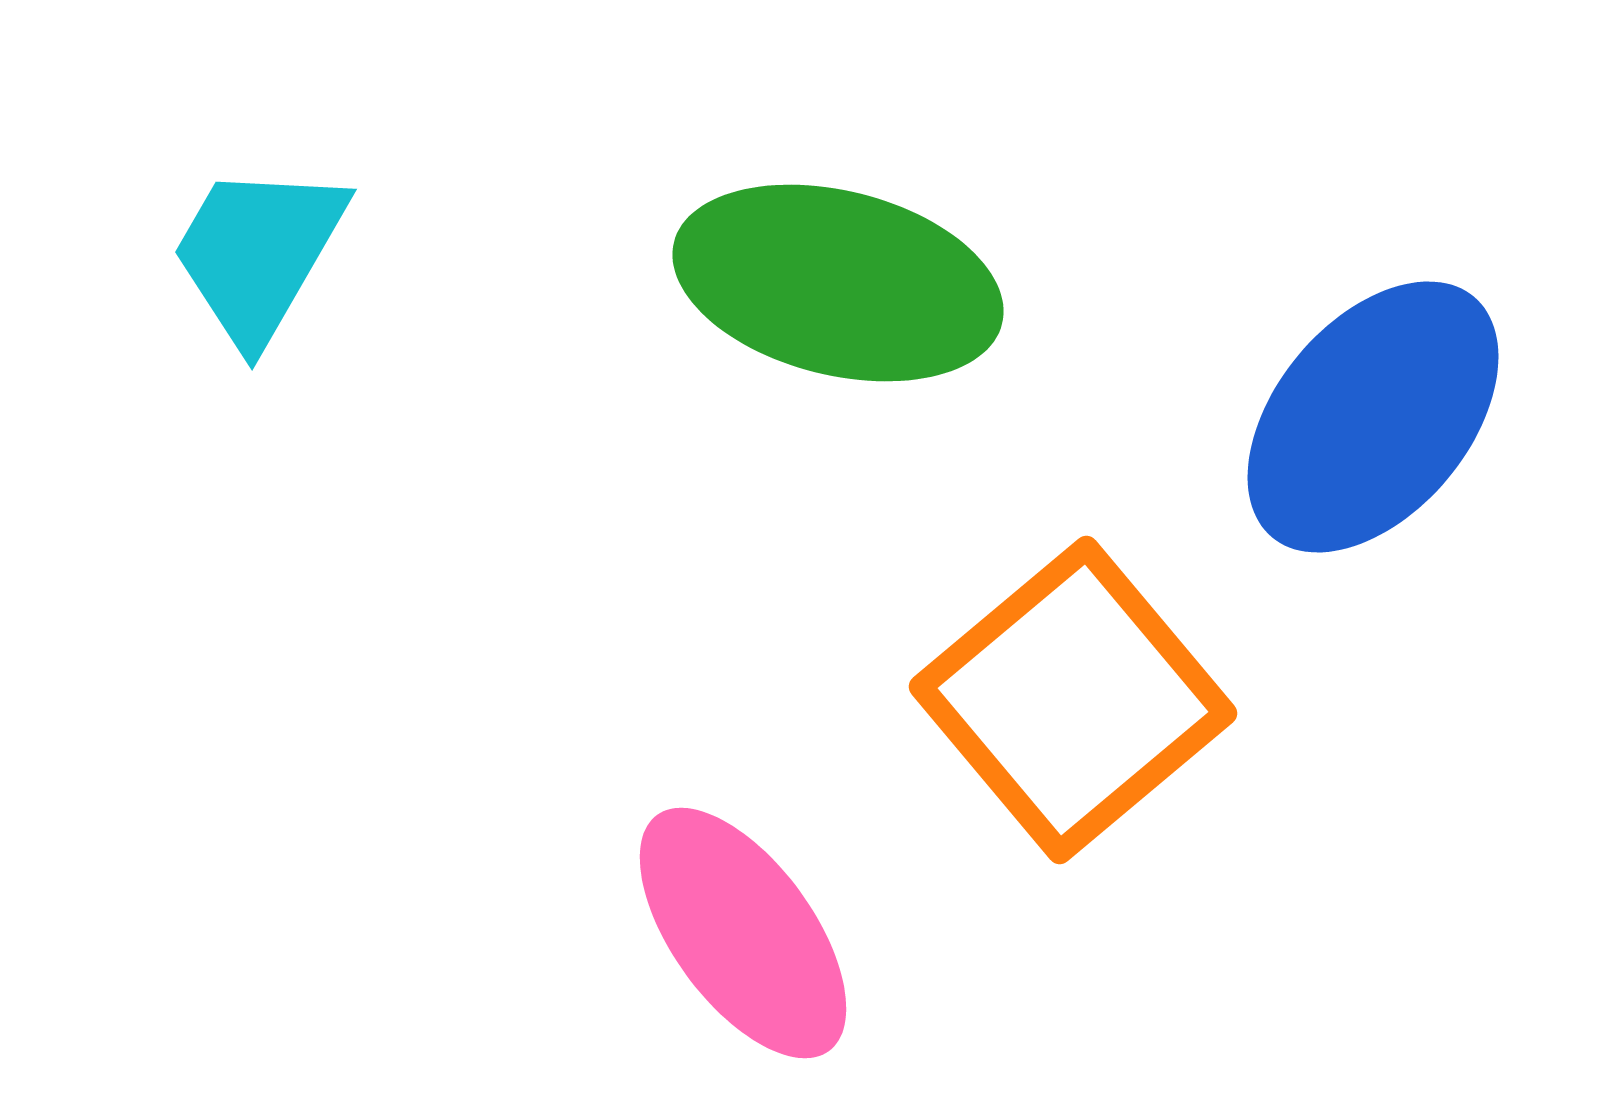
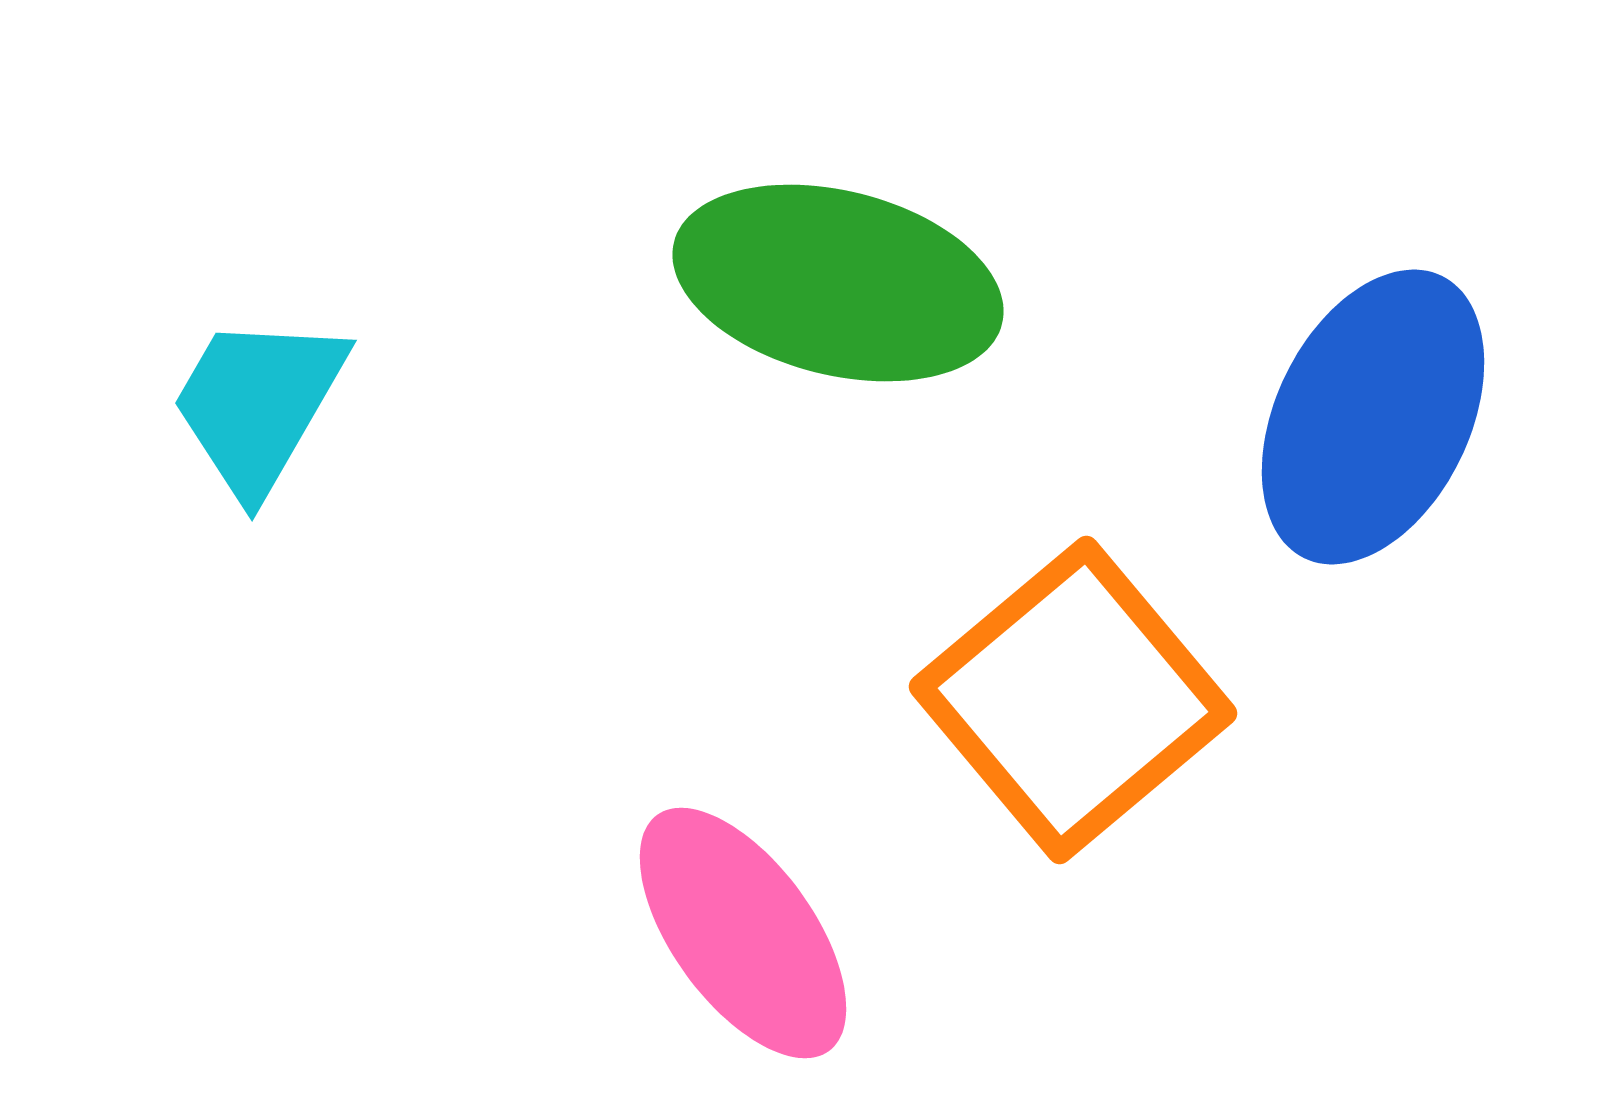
cyan trapezoid: moved 151 px down
blue ellipse: rotated 14 degrees counterclockwise
